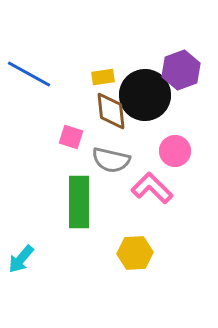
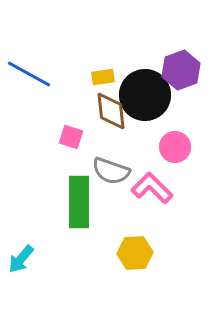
pink circle: moved 4 px up
gray semicircle: moved 11 px down; rotated 6 degrees clockwise
